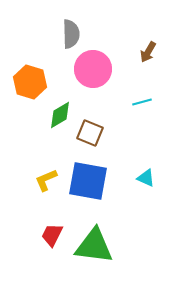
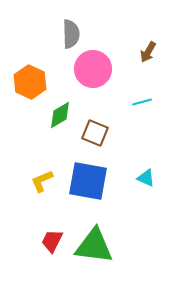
orange hexagon: rotated 8 degrees clockwise
brown square: moved 5 px right
yellow L-shape: moved 4 px left, 1 px down
red trapezoid: moved 6 px down
